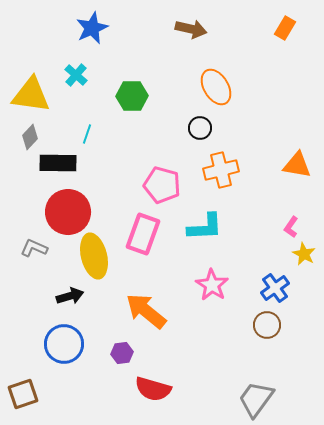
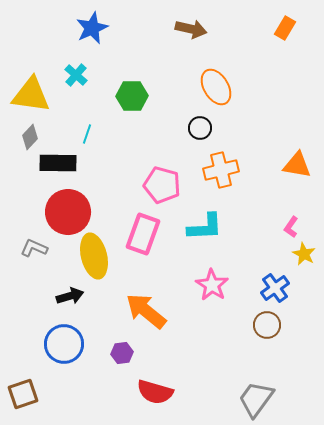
red semicircle: moved 2 px right, 3 px down
